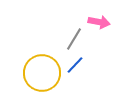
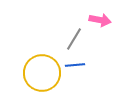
pink arrow: moved 1 px right, 2 px up
blue line: rotated 42 degrees clockwise
